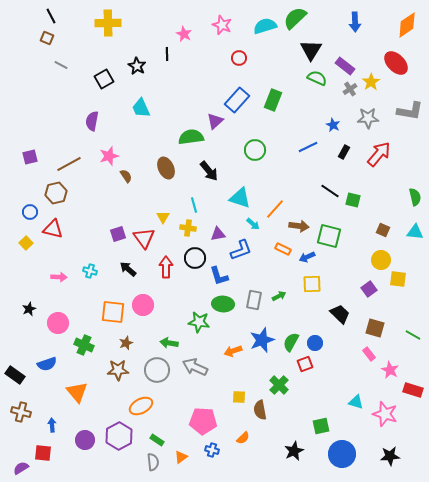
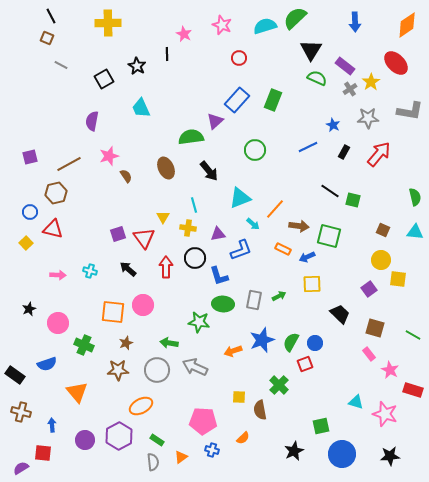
cyan triangle at (240, 198): rotated 40 degrees counterclockwise
pink arrow at (59, 277): moved 1 px left, 2 px up
